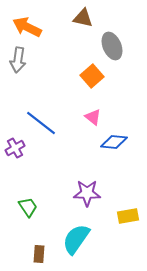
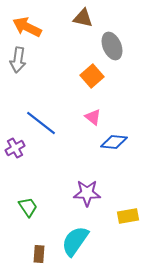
cyan semicircle: moved 1 px left, 2 px down
